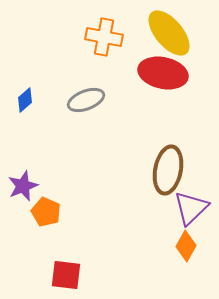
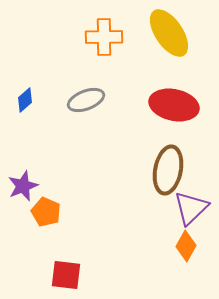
yellow ellipse: rotated 6 degrees clockwise
orange cross: rotated 12 degrees counterclockwise
red ellipse: moved 11 px right, 32 px down
